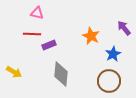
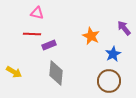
gray diamond: moved 5 px left, 1 px up
